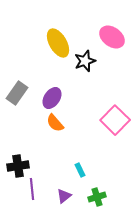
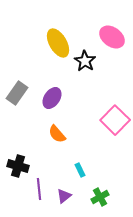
black star: rotated 20 degrees counterclockwise
orange semicircle: moved 2 px right, 11 px down
black cross: rotated 25 degrees clockwise
purple line: moved 7 px right
green cross: moved 3 px right; rotated 12 degrees counterclockwise
